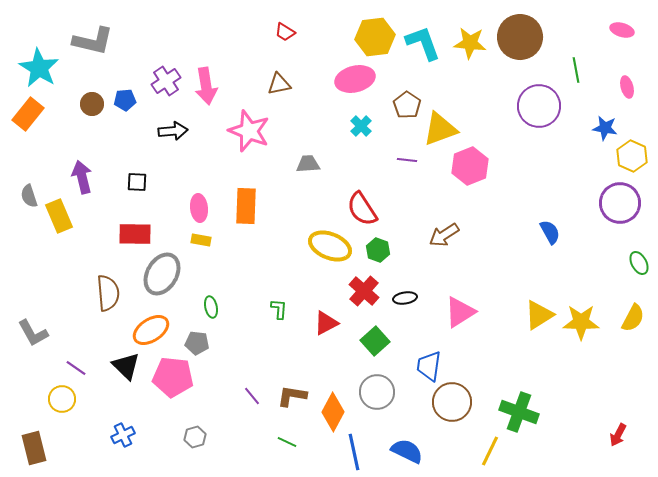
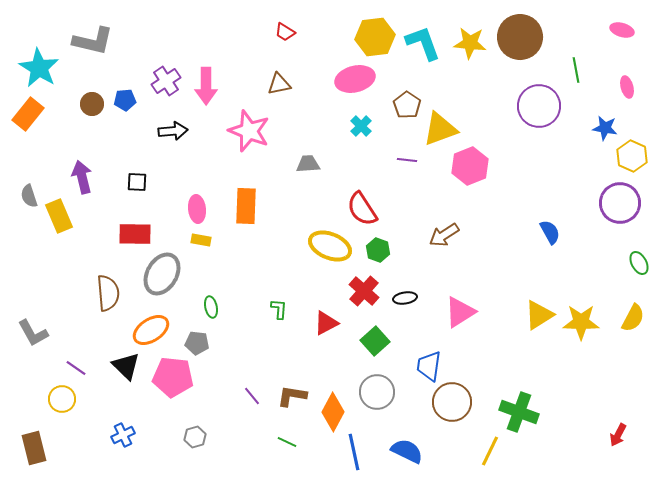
pink arrow at (206, 86): rotated 9 degrees clockwise
pink ellipse at (199, 208): moved 2 px left, 1 px down
